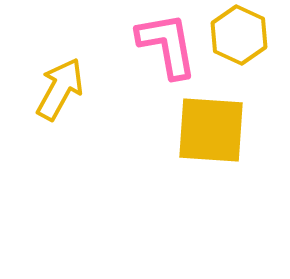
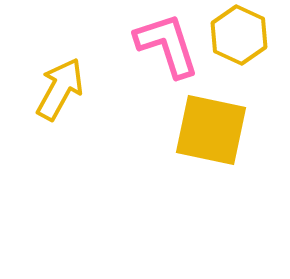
pink L-shape: rotated 8 degrees counterclockwise
yellow square: rotated 8 degrees clockwise
